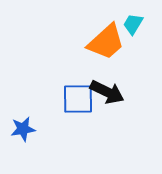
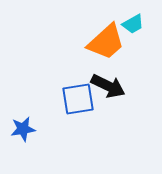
cyan trapezoid: rotated 150 degrees counterclockwise
black arrow: moved 1 px right, 6 px up
blue square: rotated 8 degrees counterclockwise
